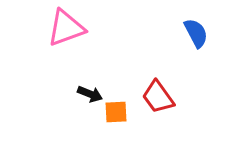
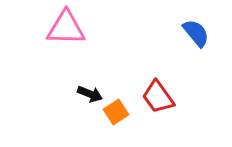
pink triangle: rotated 21 degrees clockwise
blue semicircle: rotated 12 degrees counterclockwise
orange square: rotated 30 degrees counterclockwise
